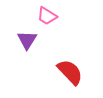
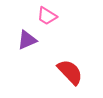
purple triangle: rotated 35 degrees clockwise
